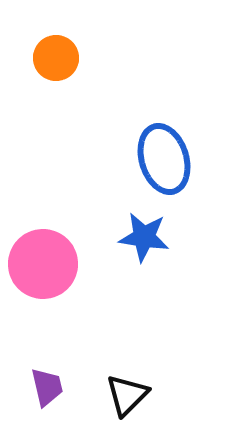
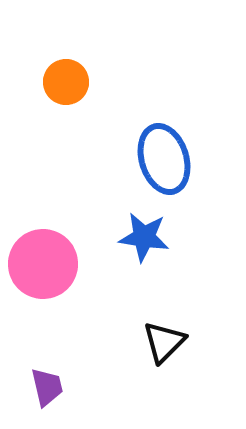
orange circle: moved 10 px right, 24 px down
black triangle: moved 37 px right, 53 px up
